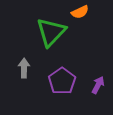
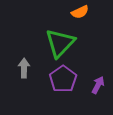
green triangle: moved 9 px right, 11 px down
purple pentagon: moved 1 px right, 2 px up
